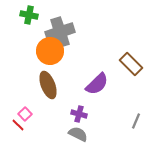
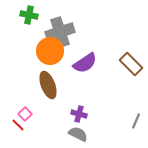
purple semicircle: moved 12 px left, 21 px up; rotated 10 degrees clockwise
